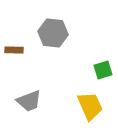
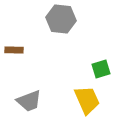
gray hexagon: moved 8 px right, 14 px up
green square: moved 2 px left, 1 px up
yellow trapezoid: moved 3 px left, 6 px up
